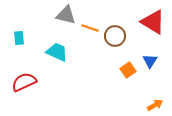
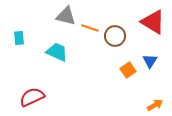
gray triangle: moved 1 px down
red semicircle: moved 8 px right, 15 px down
